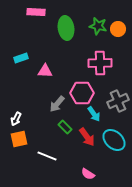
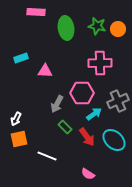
green star: moved 1 px left
gray arrow: rotated 12 degrees counterclockwise
cyan arrow: rotated 91 degrees counterclockwise
